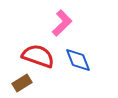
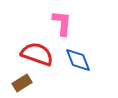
pink L-shape: rotated 40 degrees counterclockwise
red semicircle: moved 1 px left, 2 px up
